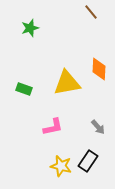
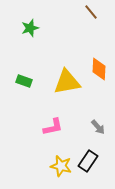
yellow triangle: moved 1 px up
green rectangle: moved 8 px up
